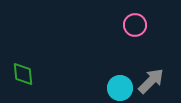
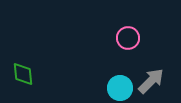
pink circle: moved 7 px left, 13 px down
